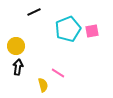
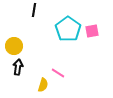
black line: moved 2 px up; rotated 56 degrees counterclockwise
cyan pentagon: rotated 15 degrees counterclockwise
yellow circle: moved 2 px left
yellow semicircle: rotated 32 degrees clockwise
